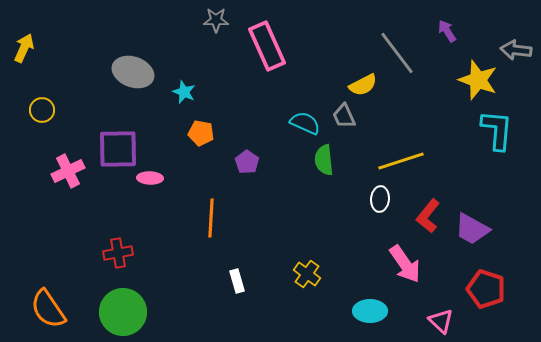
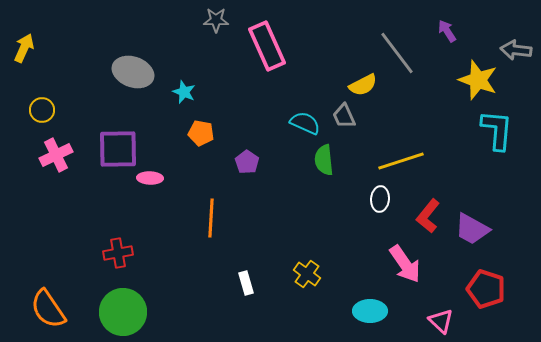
pink cross: moved 12 px left, 16 px up
white rectangle: moved 9 px right, 2 px down
